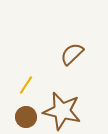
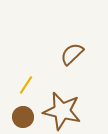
brown circle: moved 3 px left
